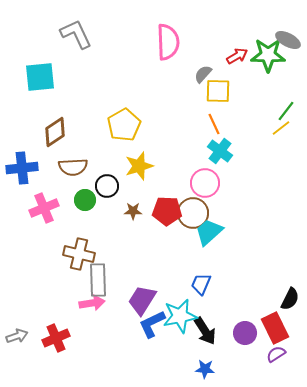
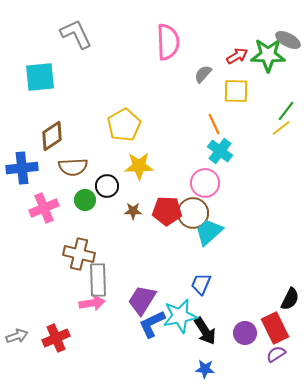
yellow square: moved 18 px right
brown diamond: moved 3 px left, 4 px down
yellow star: rotated 16 degrees clockwise
